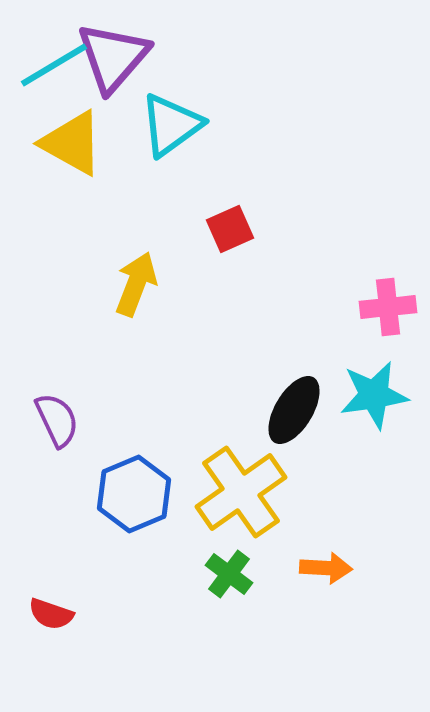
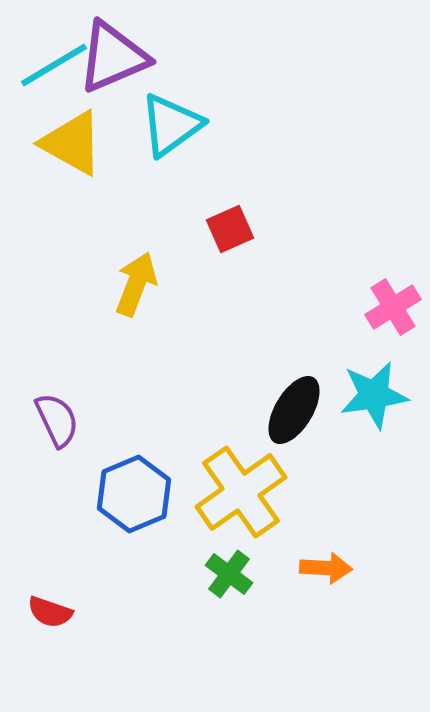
purple triangle: rotated 26 degrees clockwise
pink cross: moved 5 px right; rotated 26 degrees counterclockwise
red semicircle: moved 1 px left, 2 px up
